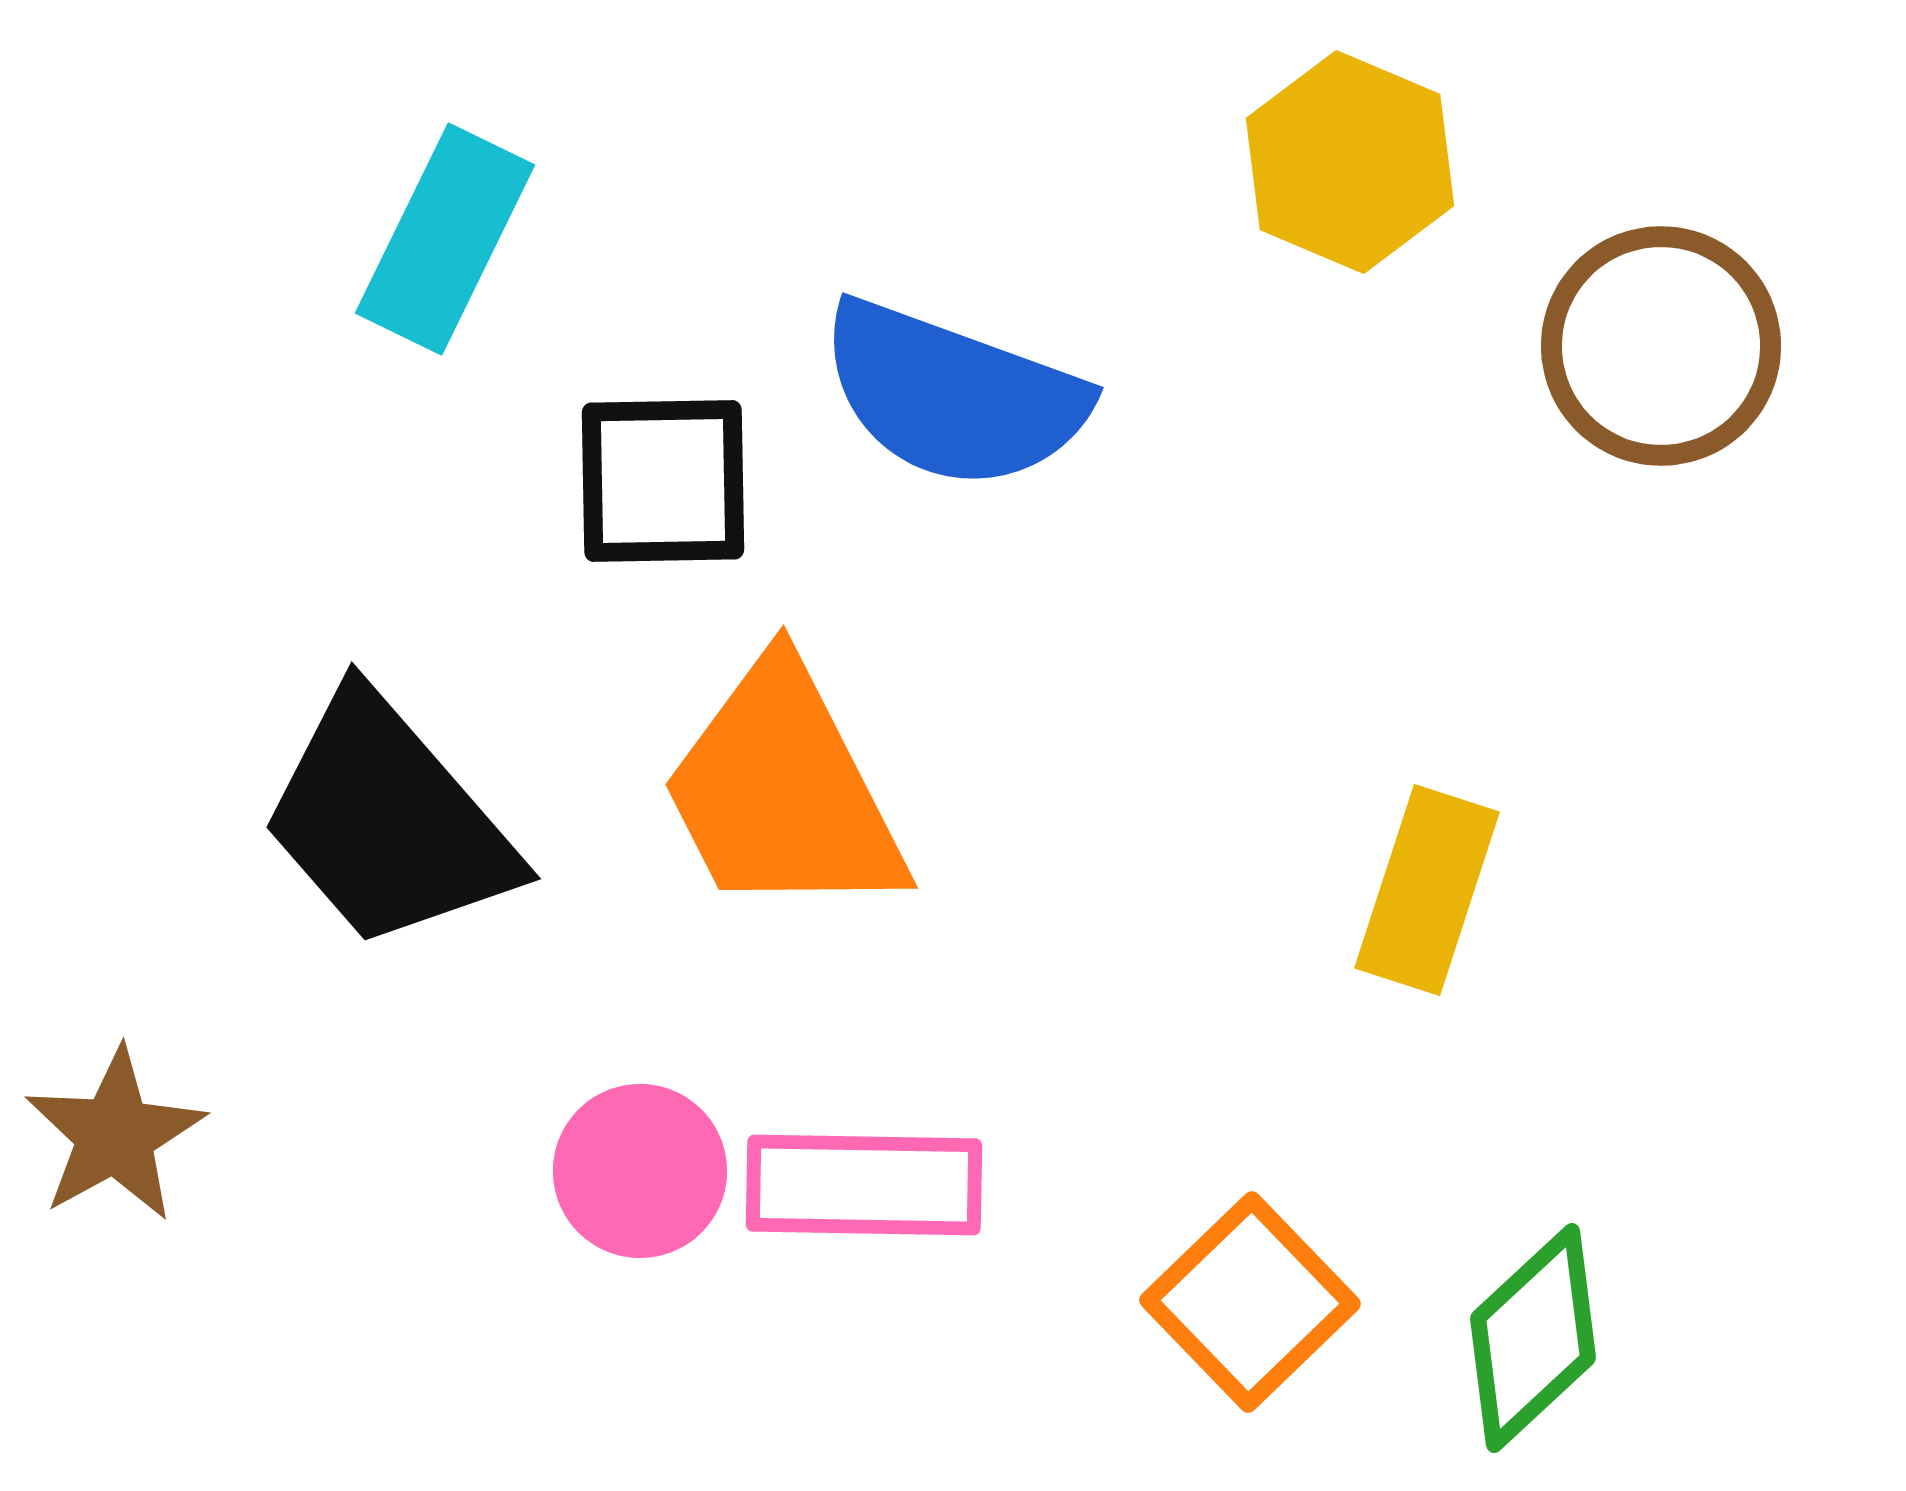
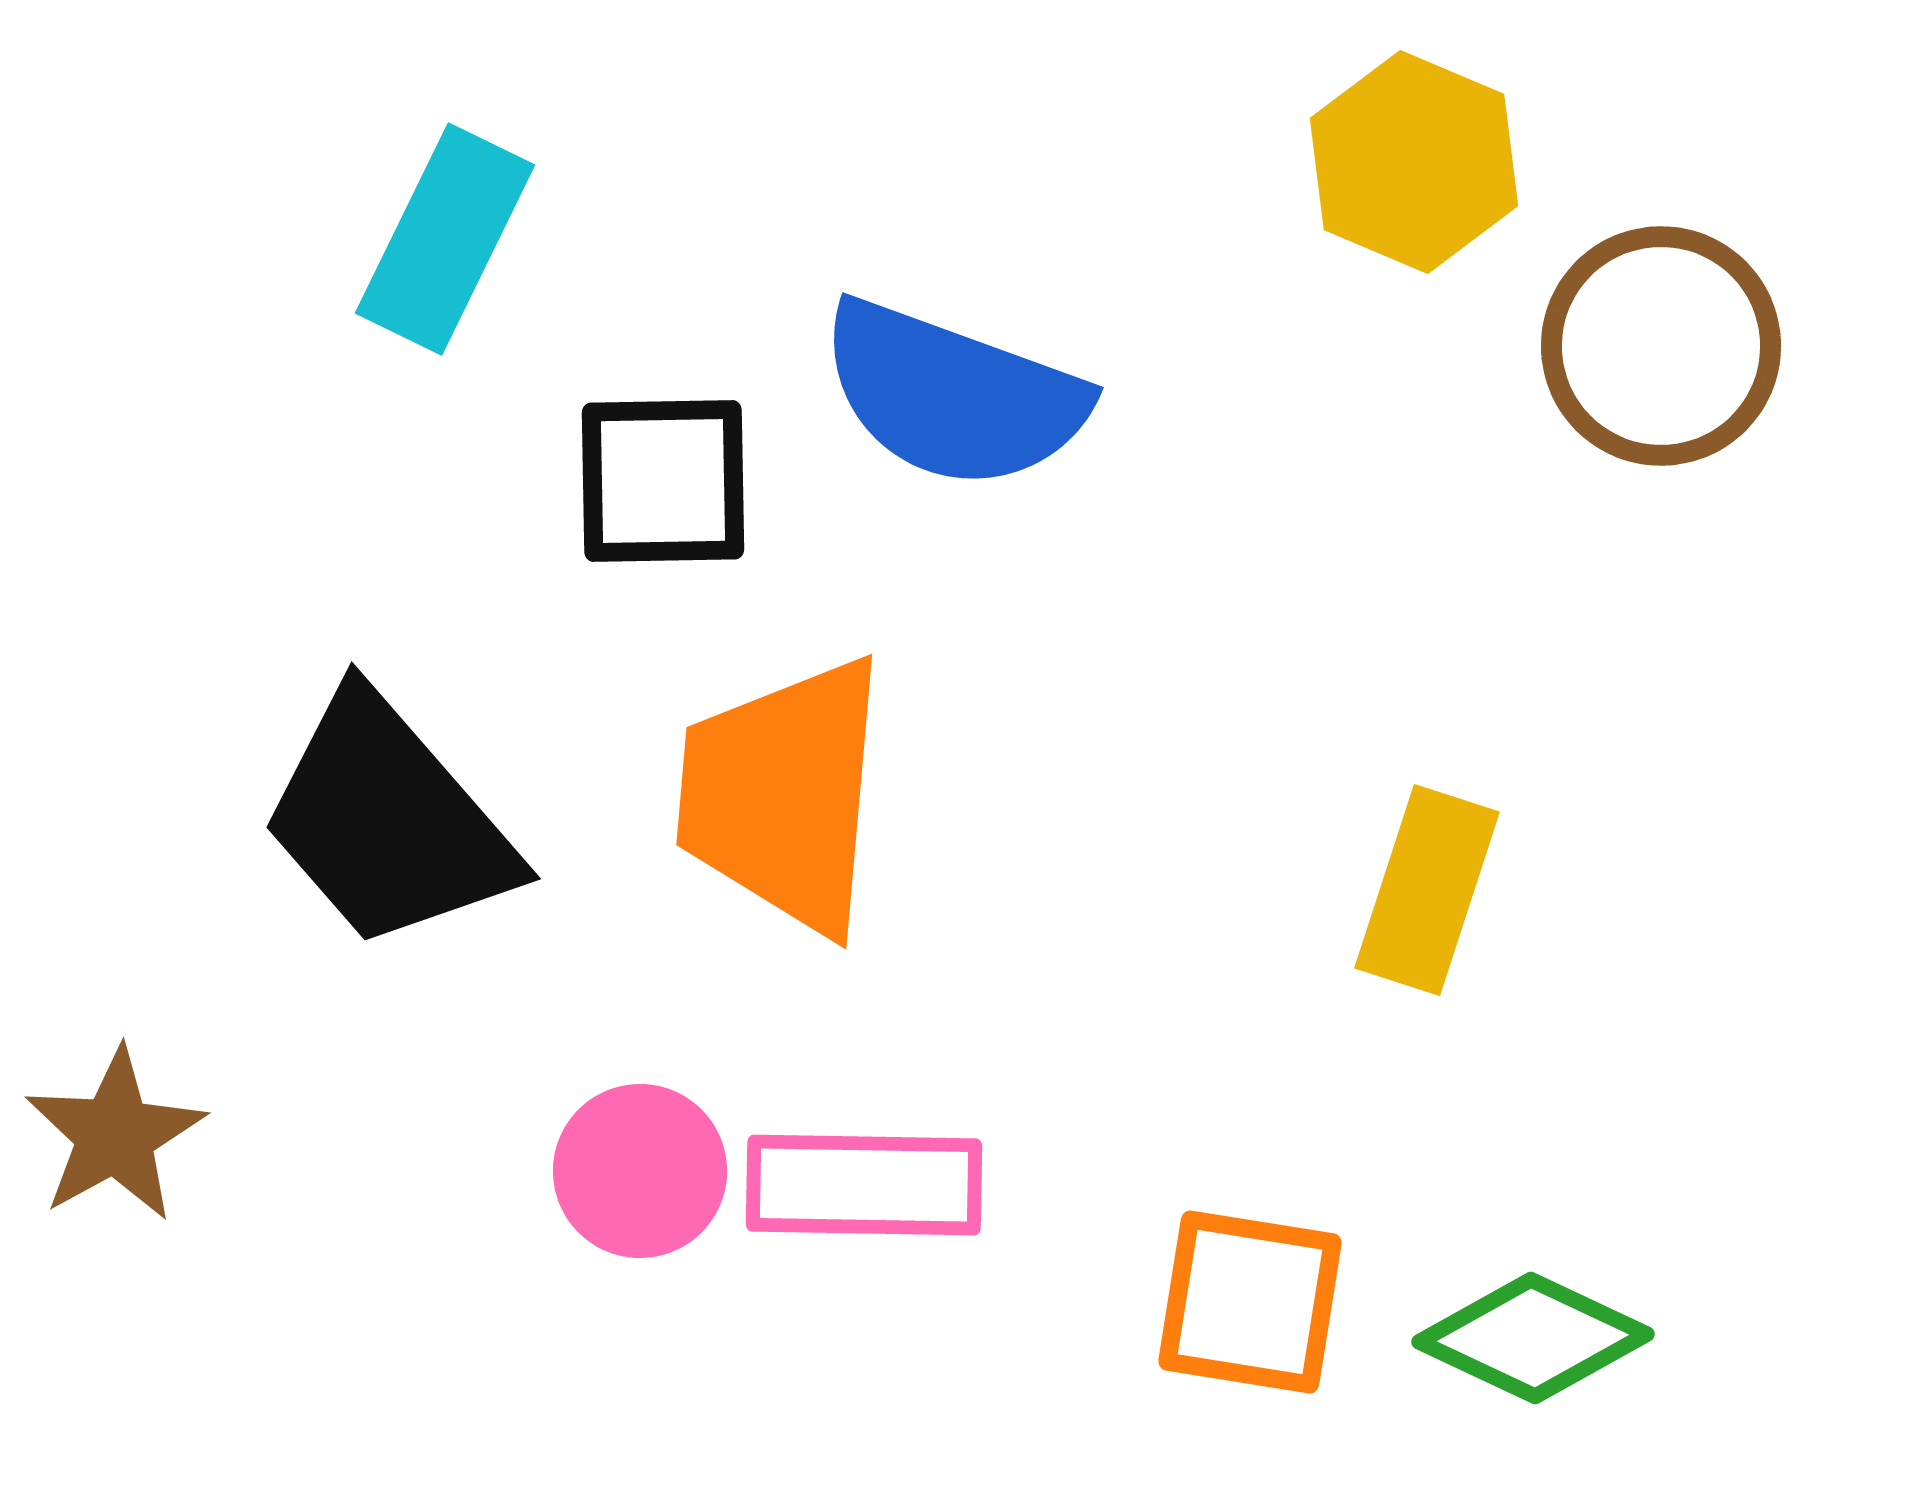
yellow hexagon: moved 64 px right
orange trapezoid: moved 4 px down; rotated 32 degrees clockwise
orange square: rotated 37 degrees counterclockwise
green diamond: rotated 68 degrees clockwise
